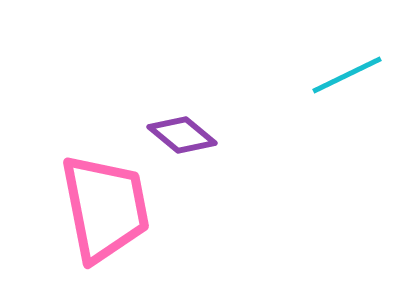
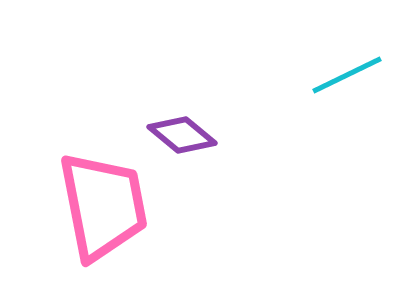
pink trapezoid: moved 2 px left, 2 px up
